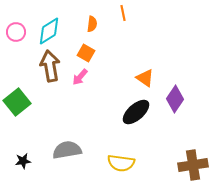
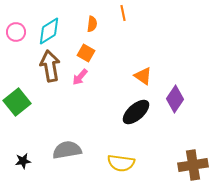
orange triangle: moved 2 px left, 2 px up
